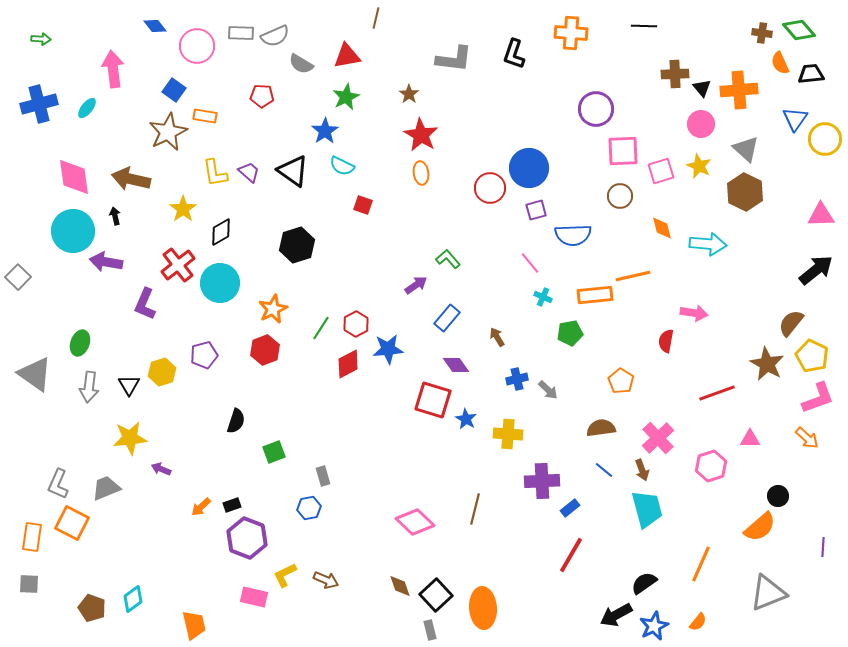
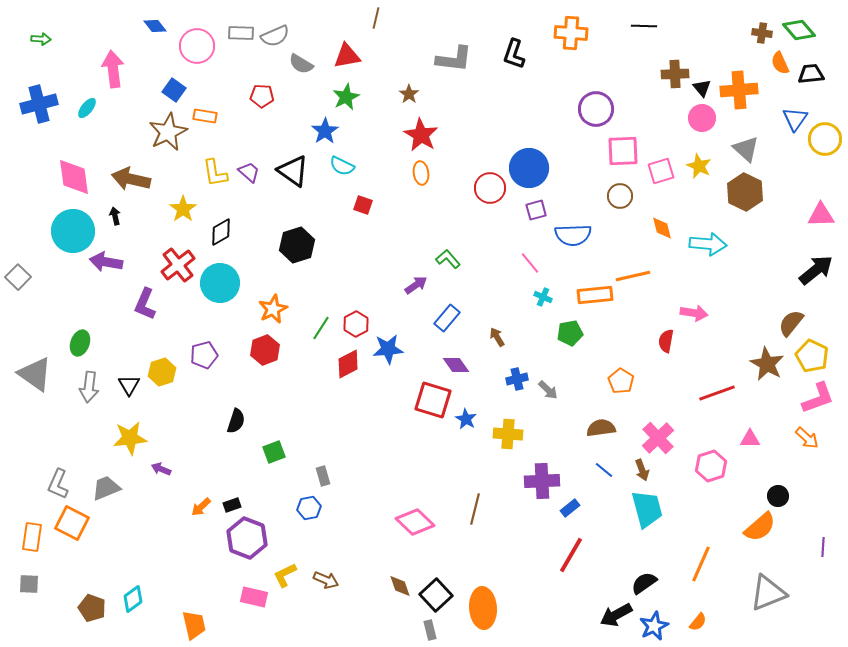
pink circle at (701, 124): moved 1 px right, 6 px up
